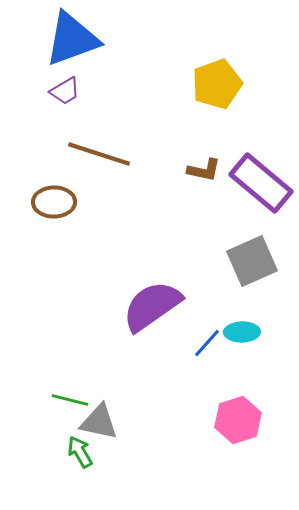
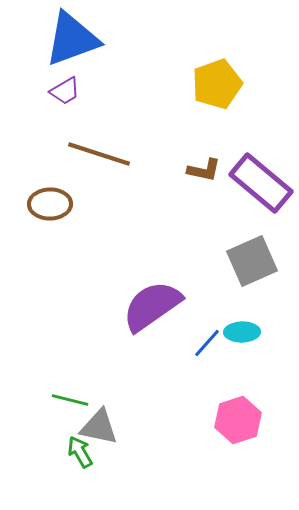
brown ellipse: moved 4 px left, 2 px down
gray triangle: moved 5 px down
